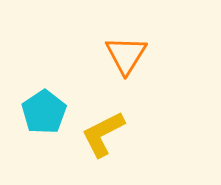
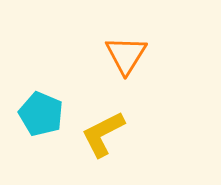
cyan pentagon: moved 3 px left, 2 px down; rotated 15 degrees counterclockwise
